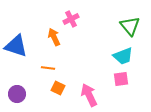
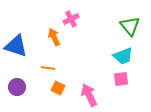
purple circle: moved 7 px up
